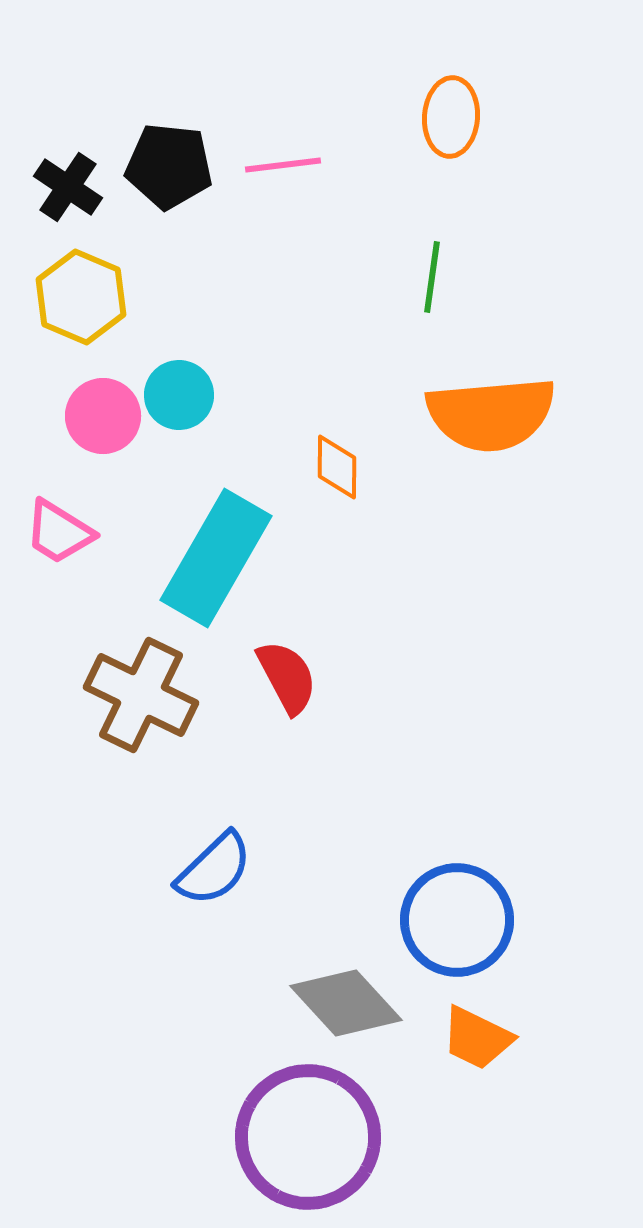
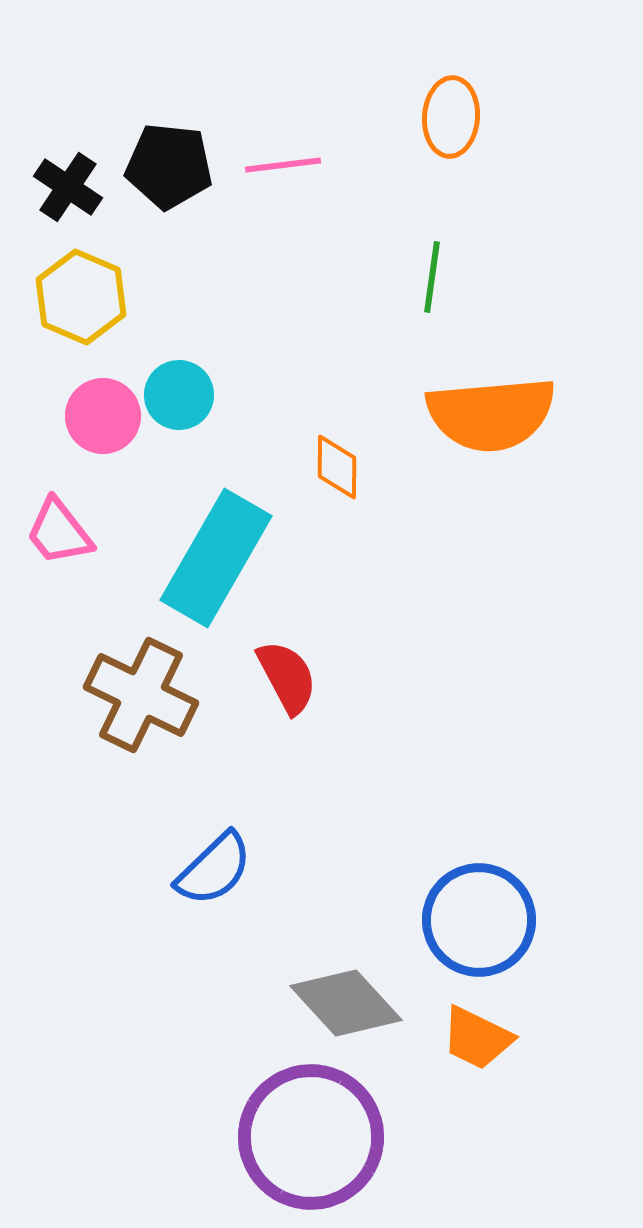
pink trapezoid: rotated 20 degrees clockwise
blue circle: moved 22 px right
purple circle: moved 3 px right
